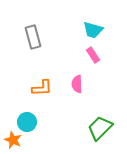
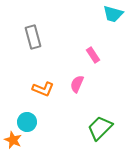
cyan trapezoid: moved 20 px right, 16 px up
pink semicircle: rotated 24 degrees clockwise
orange L-shape: moved 1 px right, 1 px down; rotated 25 degrees clockwise
